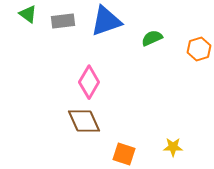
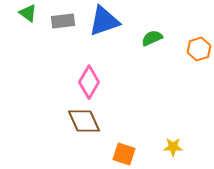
green triangle: moved 1 px up
blue triangle: moved 2 px left
